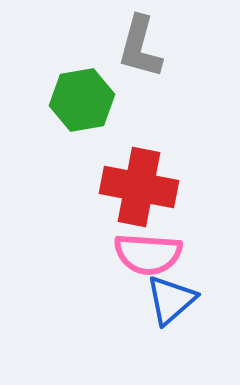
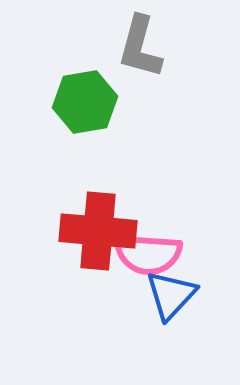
green hexagon: moved 3 px right, 2 px down
red cross: moved 41 px left, 44 px down; rotated 6 degrees counterclockwise
blue triangle: moved 5 px up; rotated 6 degrees counterclockwise
